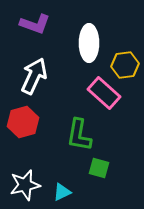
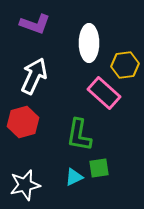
green square: rotated 25 degrees counterclockwise
cyan triangle: moved 12 px right, 15 px up
